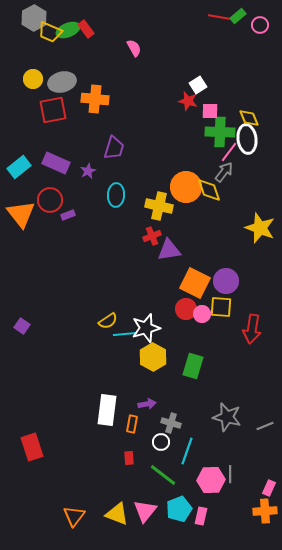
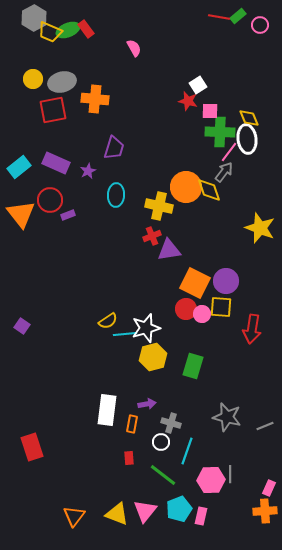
yellow hexagon at (153, 357): rotated 16 degrees clockwise
